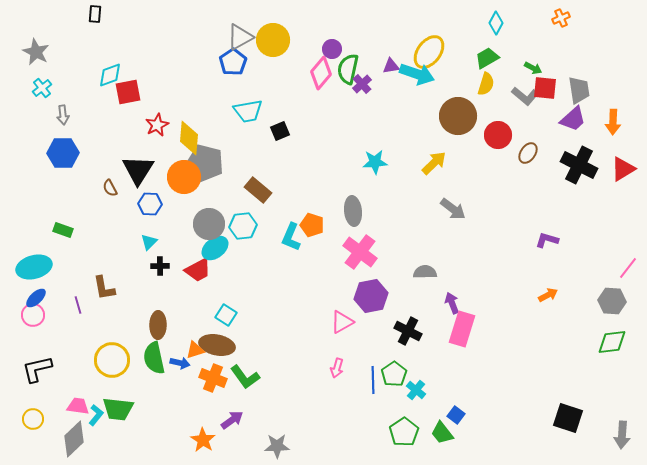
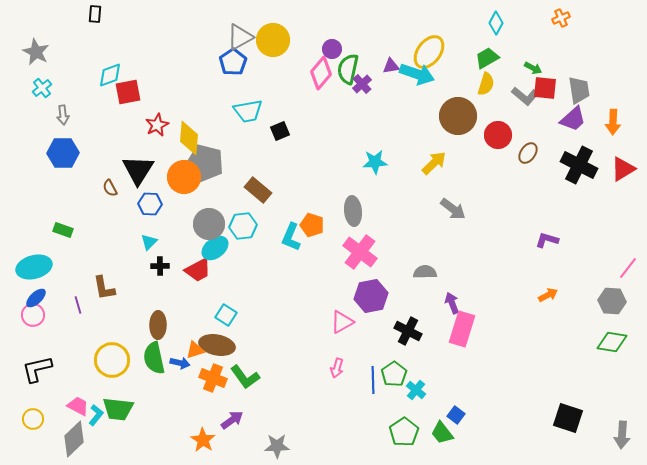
green diamond at (612, 342): rotated 16 degrees clockwise
pink trapezoid at (78, 406): rotated 20 degrees clockwise
